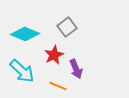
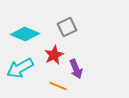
gray square: rotated 12 degrees clockwise
cyan arrow: moved 2 px left, 3 px up; rotated 108 degrees clockwise
